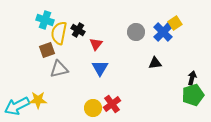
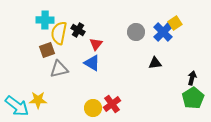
cyan cross: rotated 18 degrees counterclockwise
blue triangle: moved 8 px left, 5 px up; rotated 30 degrees counterclockwise
green pentagon: moved 3 px down; rotated 15 degrees counterclockwise
cyan arrow: rotated 115 degrees counterclockwise
